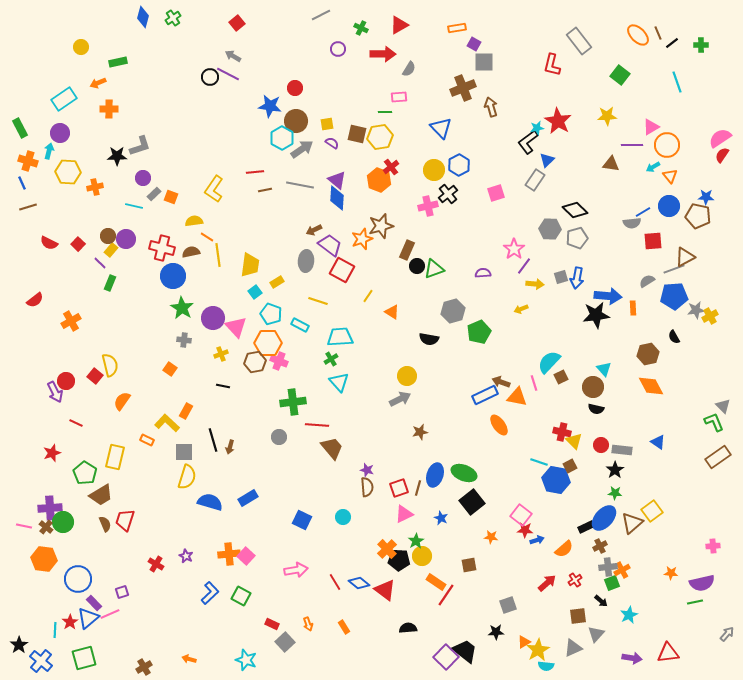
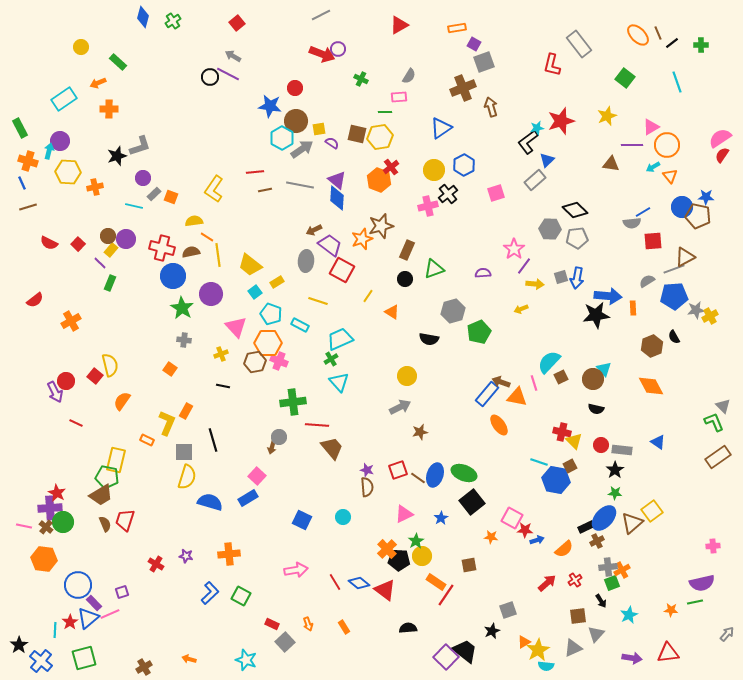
green cross at (173, 18): moved 3 px down
green cross at (361, 28): moved 51 px down
gray rectangle at (579, 41): moved 3 px down
red arrow at (383, 54): moved 61 px left; rotated 20 degrees clockwise
green rectangle at (118, 62): rotated 54 degrees clockwise
gray square at (484, 62): rotated 20 degrees counterclockwise
gray semicircle at (409, 69): moved 7 px down
green square at (620, 75): moved 5 px right, 3 px down
yellow star at (607, 116): rotated 18 degrees counterclockwise
red star at (558, 121): moved 3 px right; rotated 24 degrees clockwise
yellow square at (327, 124): moved 8 px left, 5 px down
blue triangle at (441, 128): rotated 40 degrees clockwise
purple circle at (60, 133): moved 8 px down
black star at (117, 156): rotated 18 degrees counterclockwise
blue hexagon at (459, 165): moved 5 px right
gray rectangle at (535, 180): rotated 15 degrees clockwise
blue circle at (669, 206): moved 13 px right, 1 px down
gray pentagon at (577, 238): rotated 10 degrees clockwise
yellow trapezoid at (250, 265): rotated 120 degrees clockwise
black circle at (417, 266): moved 12 px left, 13 px down
purple circle at (213, 318): moved 2 px left, 24 px up
cyan trapezoid at (340, 337): moved 2 px down; rotated 20 degrees counterclockwise
brown hexagon at (648, 354): moved 4 px right, 8 px up; rotated 10 degrees counterclockwise
brown circle at (593, 387): moved 8 px up
blue rectangle at (485, 395): moved 2 px right, 1 px up; rotated 25 degrees counterclockwise
gray arrow at (400, 399): moved 8 px down
yellow L-shape at (167, 423): rotated 70 degrees clockwise
brown arrow at (230, 447): moved 42 px right
red star at (52, 453): moved 5 px right, 40 px down; rotated 24 degrees counterclockwise
yellow rectangle at (115, 457): moved 1 px right, 3 px down
green pentagon at (85, 473): moved 22 px right, 4 px down; rotated 20 degrees counterclockwise
red square at (399, 488): moved 1 px left, 18 px up
brown line at (418, 488): moved 10 px up; rotated 70 degrees counterclockwise
pink square at (521, 515): moved 9 px left, 3 px down; rotated 10 degrees counterclockwise
blue star at (441, 518): rotated 16 degrees clockwise
brown cross at (600, 546): moved 3 px left, 5 px up
purple star at (186, 556): rotated 16 degrees counterclockwise
pink square at (246, 556): moved 11 px right, 80 px up
orange star at (671, 573): moved 37 px down
blue circle at (78, 579): moved 6 px down
black arrow at (601, 601): rotated 16 degrees clockwise
gray square at (508, 605): moved 5 px down
black star at (496, 632): moved 4 px left, 1 px up; rotated 21 degrees counterclockwise
